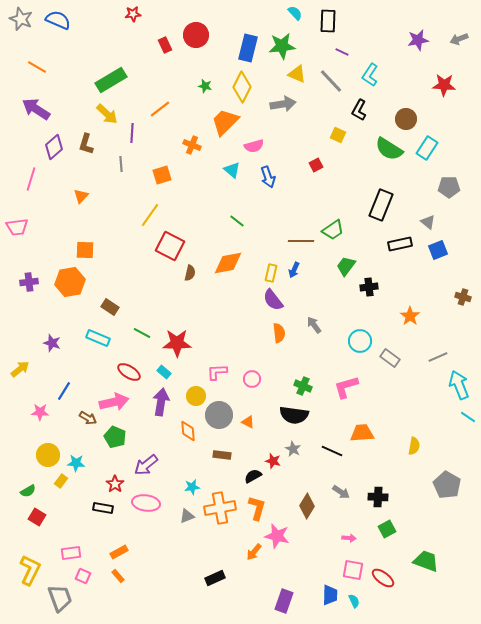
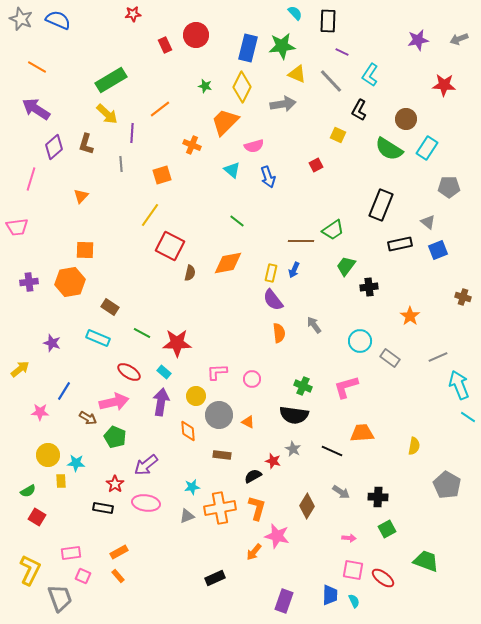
yellow rectangle at (61, 481): rotated 40 degrees counterclockwise
